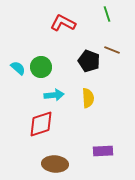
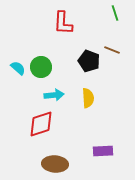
green line: moved 8 px right, 1 px up
red L-shape: rotated 115 degrees counterclockwise
